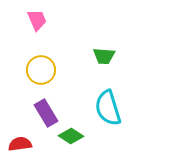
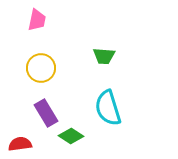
pink trapezoid: rotated 35 degrees clockwise
yellow circle: moved 2 px up
